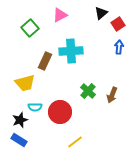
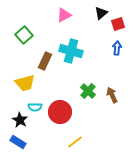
pink triangle: moved 4 px right
red square: rotated 16 degrees clockwise
green square: moved 6 px left, 7 px down
blue arrow: moved 2 px left, 1 px down
cyan cross: rotated 20 degrees clockwise
brown arrow: rotated 133 degrees clockwise
black star: rotated 21 degrees counterclockwise
blue rectangle: moved 1 px left, 2 px down
